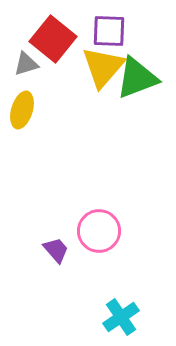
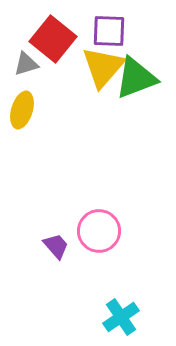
green triangle: moved 1 px left
purple trapezoid: moved 4 px up
